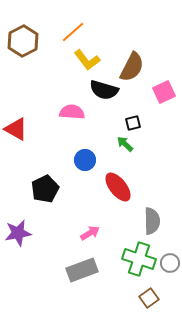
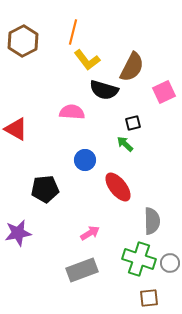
orange line: rotated 35 degrees counterclockwise
black pentagon: rotated 20 degrees clockwise
brown square: rotated 30 degrees clockwise
